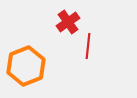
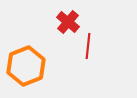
red cross: rotated 15 degrees counterclockwise
